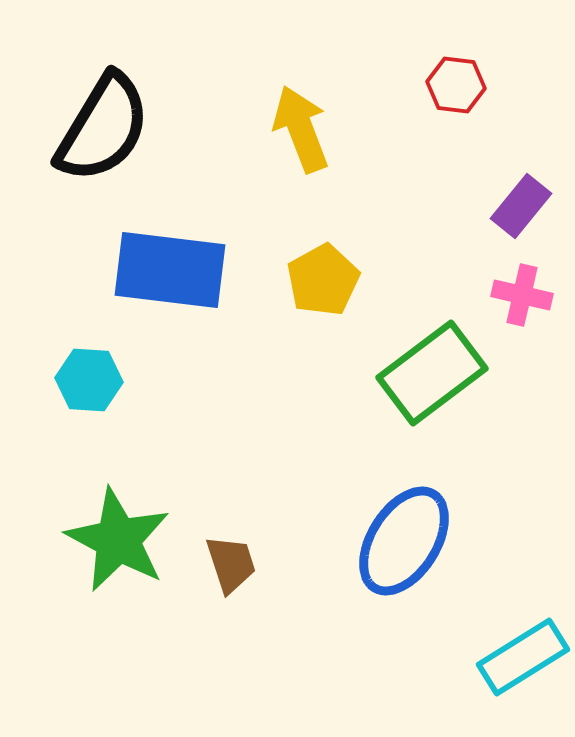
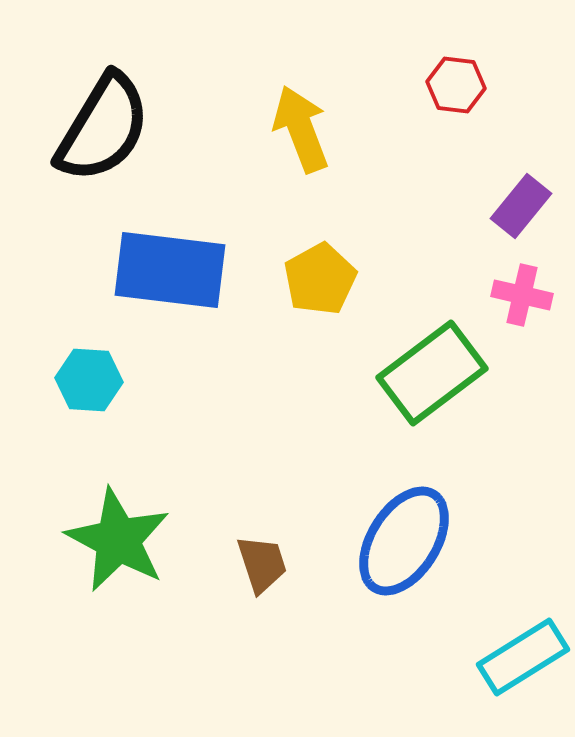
yellow pentagon: moved 3 px left, 1 px up
brown trapezoid: moved 31 px right
